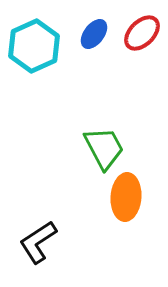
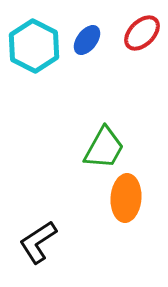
blue ellipse: moved 7 px left, 6 px down
cyan hexagon: rotated 9 degrees counterclockwise
green trapezoid: rotated 57 degrees clockwise
orange ellipse: moved 1 px down
